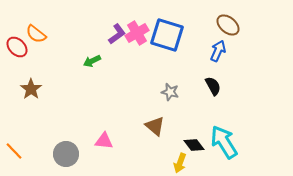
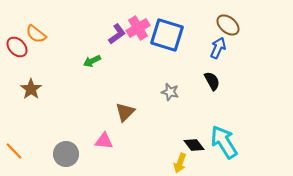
pink cross: moved 1 px right, 5 px up
blue arrow: moved 3 px up
black semicircle: moved 1 px left, 5 px up
brown triangle: moved 30 px left, 14 px up; rotated 35 degrees clockwise
